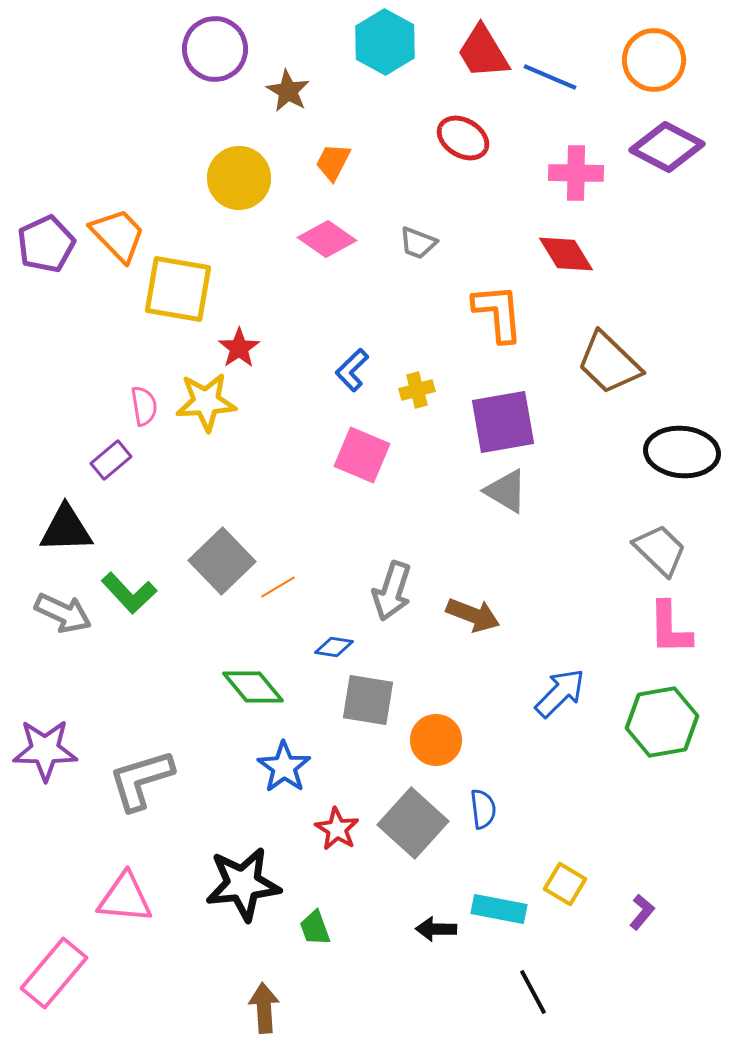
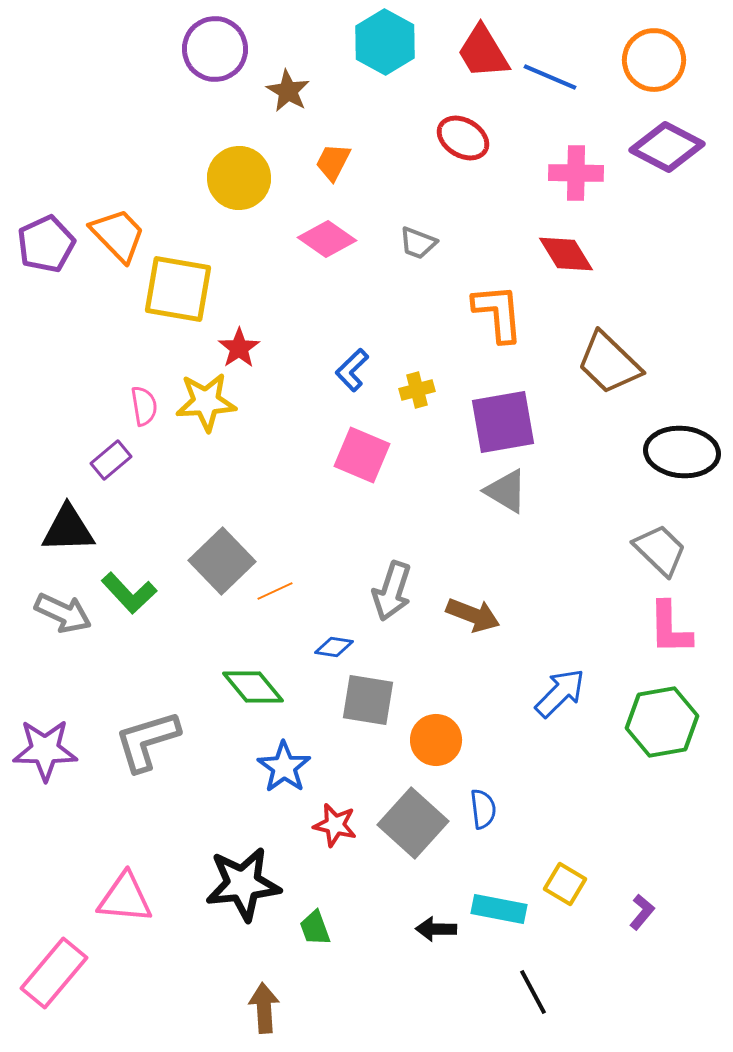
black triangle at (66, 529): moved 2 px right
orange line at (278, 587): moved 3 px left, 4 px down; rotated 6 degrees clockwise
gray L-shape at (141, 780): moved 6 px right, 39 px up
red star at (337, 829): moved 2 px left, 4 px up; rotated 18 degrees counterclockwise
